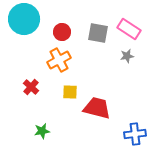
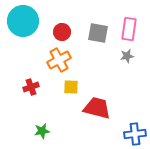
cyan circle: moved 1 px left, 2 px down
pink rectangle: rotated 65 degrees clockwise
red cross: rotated 28 degrees clockwise
yellow square: moved 1 px right, 5 px up
